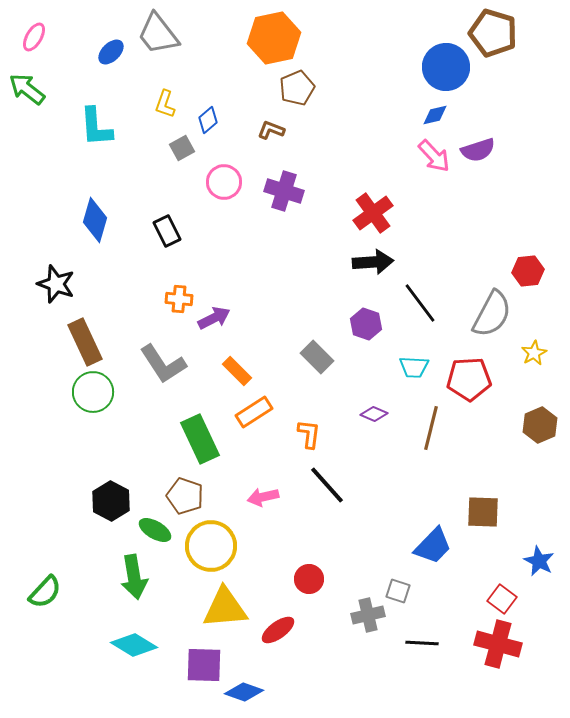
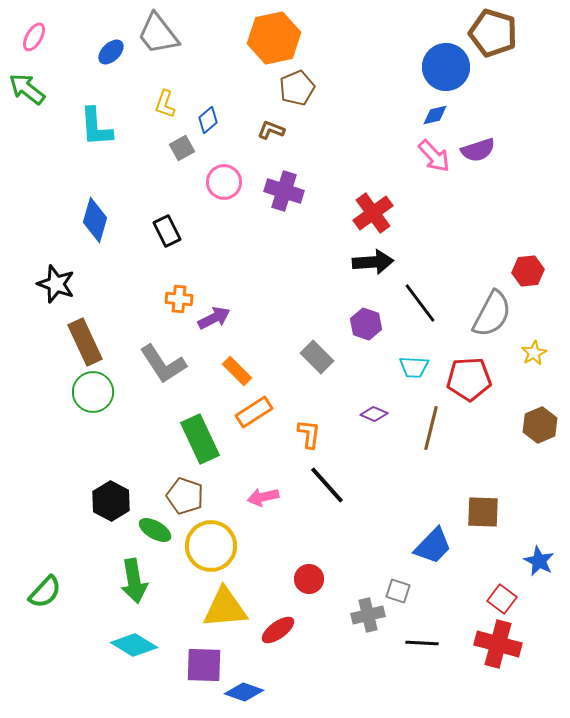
green arrow at (134, 577): moved 4 px down
